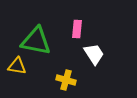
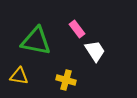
pink rectangle: rotated 42 degrees counterclockwise
white trapezoid: moved 1 px right, 3 px up
yellow triangle: moved 2 px right, 10 px down
